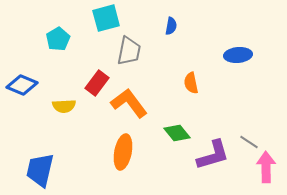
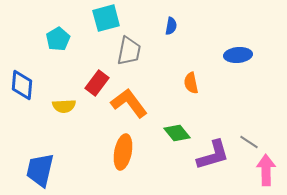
blue diamond: rotated 72 degrees clockwise
pink arrow: moved 3 px down
